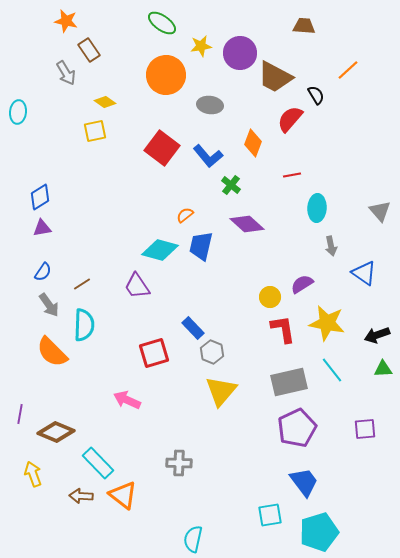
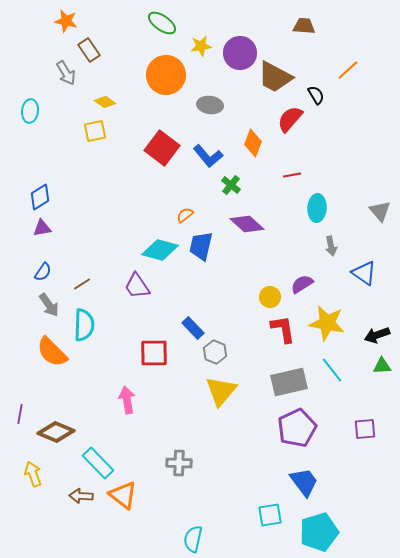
cyan ellipse at (18, 112): moved 12 px right, 1 px up
gray hexagon at (212, 352): moved 3 px right
red square at (154, 353): rotated 16 degrees clockwise
green triangle at (383, 369): moved 1 px left, 3 px up
pink arrow at (127, 400): rotated 56 degrees clockwise
